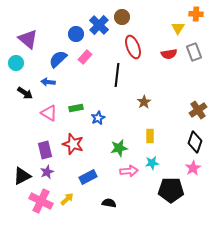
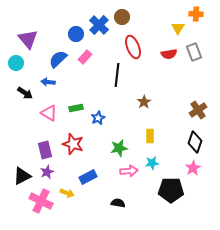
purple triangle: rotated 10 degrees clockwise
yellow arrow: moved 6 px up; rotated 64 degrees clockwise
black semicircle: moved 9 px right
